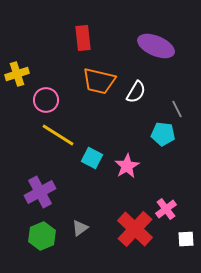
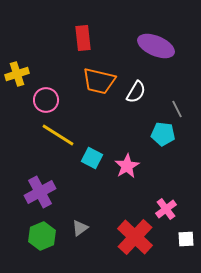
red cross: moved 8 px down
